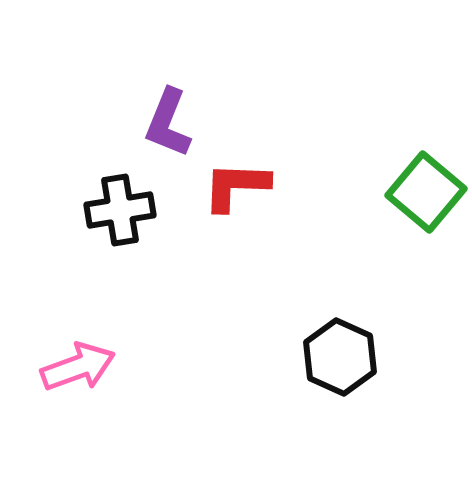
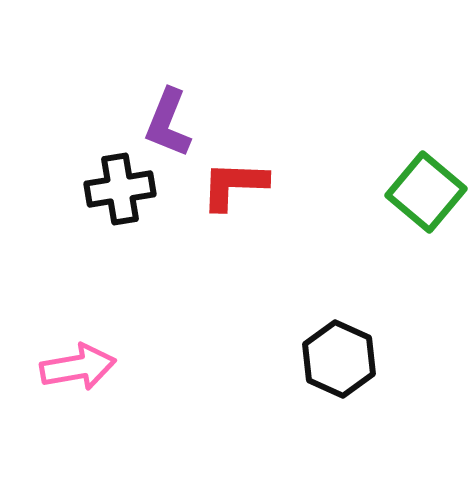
red L-shape: moved 2 px left, 1 px up
black cross: moved 21 px up
black hexagon: moved 1 px left, 2 px down
pink arrow: rotated 10 degrees clockwise
